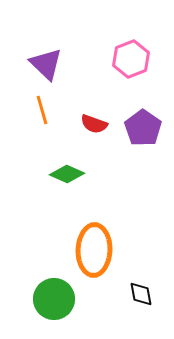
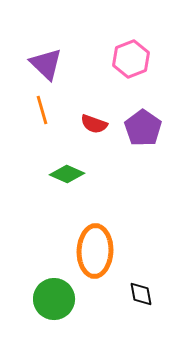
orange ellipse: moved 1 px right, 1 px down
